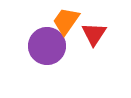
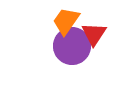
purple circle: moved 25 px right
